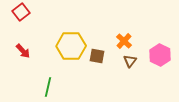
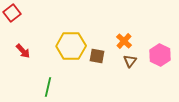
red square: moved 9 px left, 1 px down
